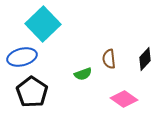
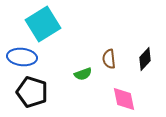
cyan square: rotated 12 degrees clockwise
blue ellipse: rotated 20 degrees clockwise
black pentagon: rotated 16 degrees counterclockwise
pink diamond: rotated 44 degrees clockwise
